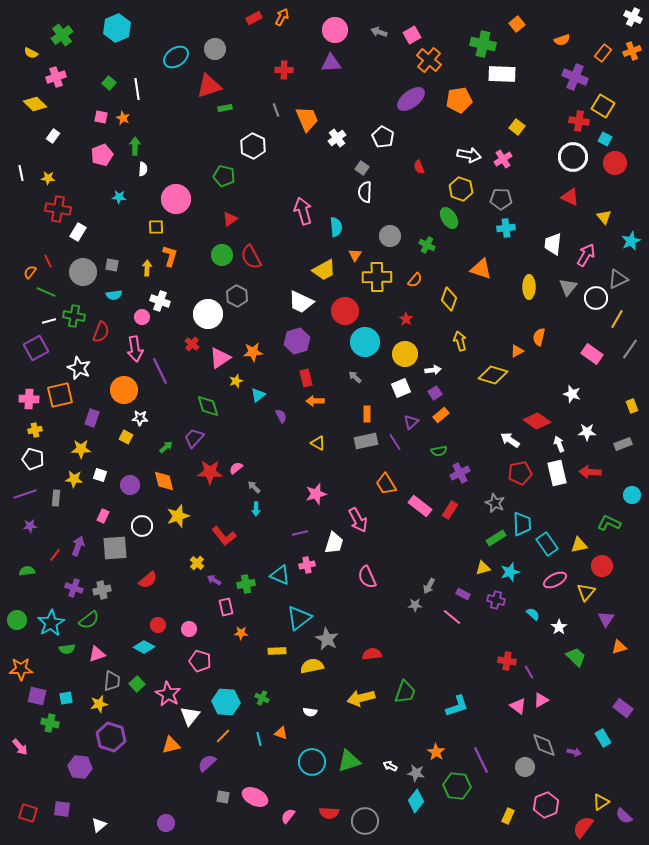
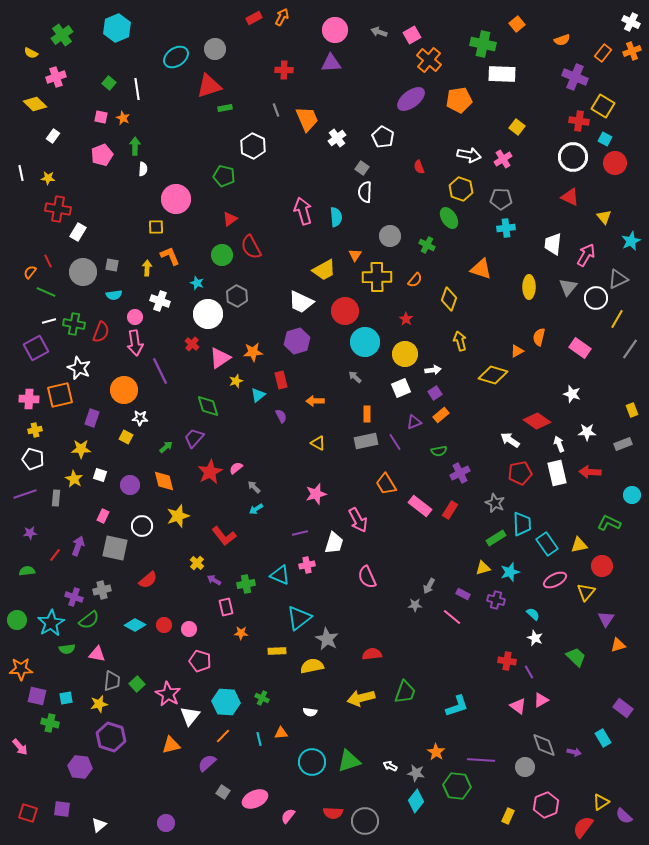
white cross at (633, 17): moved 2 px left, 5 px down
cyan star at (119, 197): moved 78 px right, 86 px down; rotated 16 degrees clockwise
cyan semicircle at (336, 227): moved 10 px up
orange L-shape at (170, 256): rotated 40 degrees counterclockwise
red semicircle at (251, 257): moved 10 px up
green cross at (74, 316): moved 8 px down
pink circle at (142, 317): moved 7 px left
pink arrow at (135, 349): moved 6 px up
pink rectangle at (592, 354): moved 12 px left, 6 px up
red rectangle at (306, 378): moved 25 px left, 2 px down
yellow rectangle at (632, 406): moved 4 px down
purple triangle at (411, 422): moved 3 px right; rotated 21 degrees clockwise
red star at (210, 472): rotated 30 degrees counterclockwise
yellow star at (74, 479): rotated 24 degrees clockwise
cyan arrow at (256, 509): rotated 56 degrees clockwise
purple star at (30, 526): moved 7 px down
gray square at (115, 548): rotated 16 degrees clockwise
purple cross at (74, 588): moved 9 px down
red circle at (158, 625): moved 6 px right
white star at (559, 627): moved 24 px left, 11 px down; rotated 14 degrees counterclockwise
cyan diamond at (144, 647): moved 9 px left, 22 px up
orange triangle at (619, 647): moved 1 px left, 2 px up
pink triangle at (97, 654): rotated 30 degrees clockwise
orange triangle at (281, 733): rotated 24 degrees counterclockwise
purple line at (481, 760): rotated 60 degrees counterclockwise
gray square at (223, 797): moved 5 px up; rotated 24 degrees clockwise
pink ellipse at (255, 797): moved 2 px down; rotated 50 degrees counterclockwise
red semicircle at (329, 813): moved 4 px right
